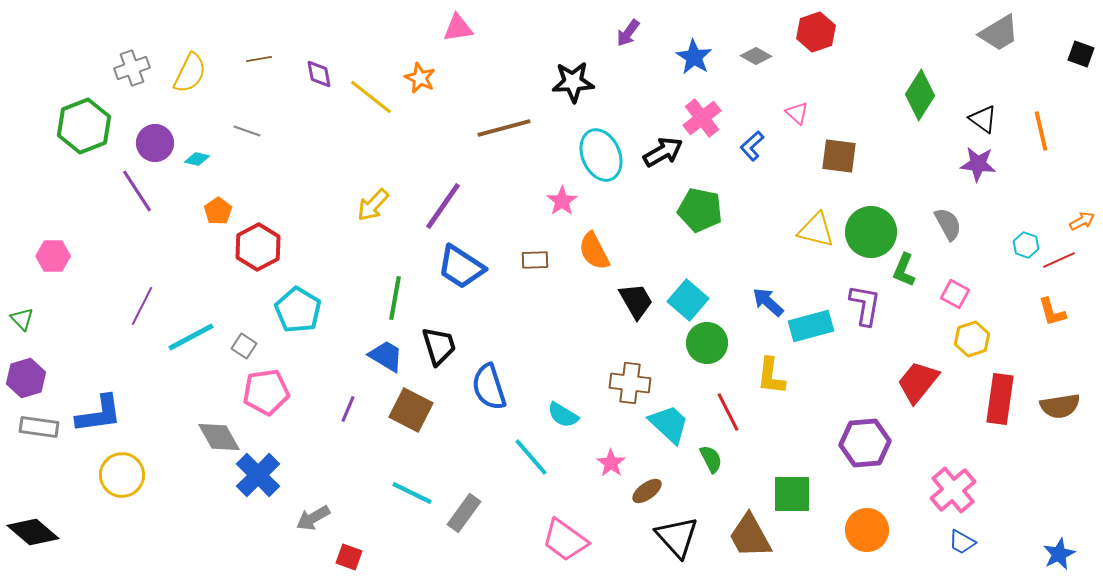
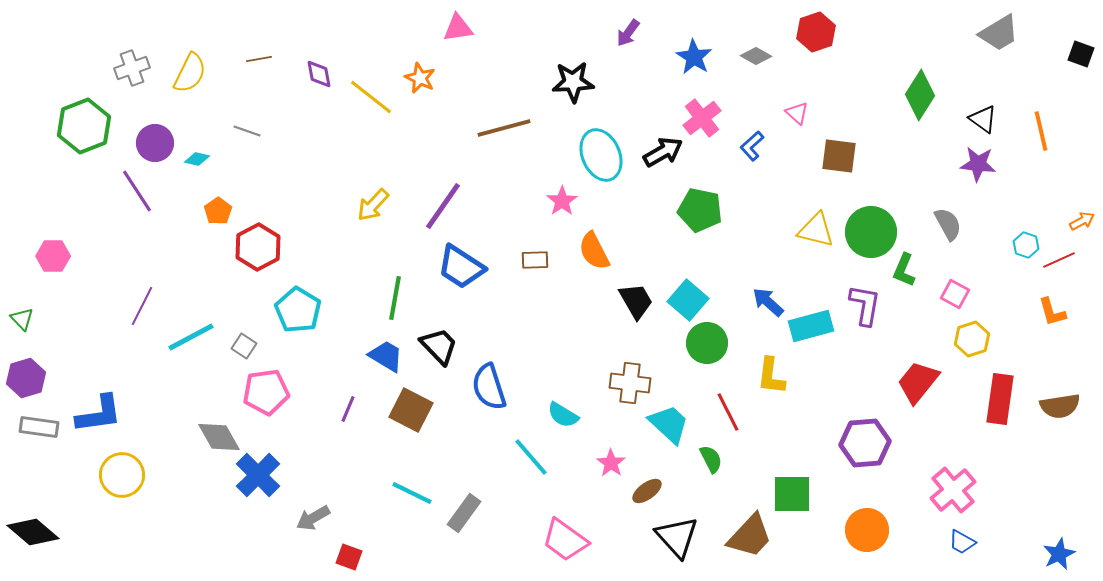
black trapezoid at (439, 346): rotated 27 degrees counterclockwise
brown trapezoid at (750, 536): rotated 108 degrees counterclockwise
